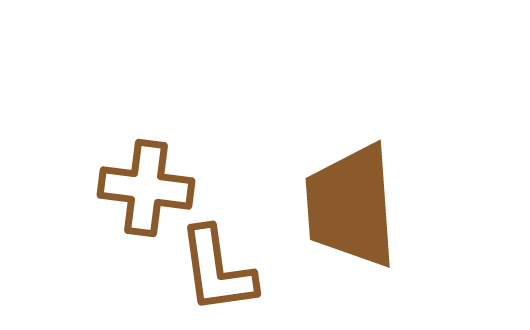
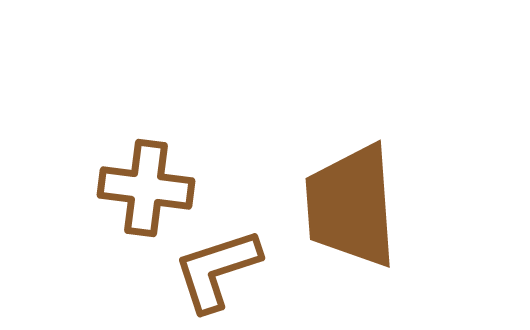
brown L-shape: rotated 80 degrees clockwise
